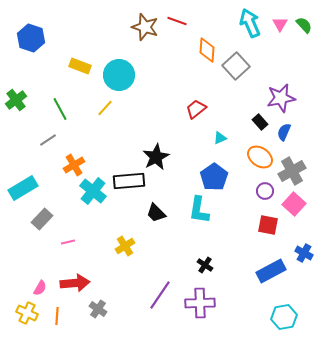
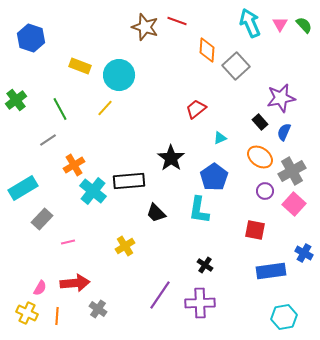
black star at (156, 157): moved 15 px right, 1 px down; rotated 8 degrees counterclockwise
red square at (268, 225): moved 13 px left, 5 px down
blue rectangle at (271, 271): rotated 20 degrees clockwise
